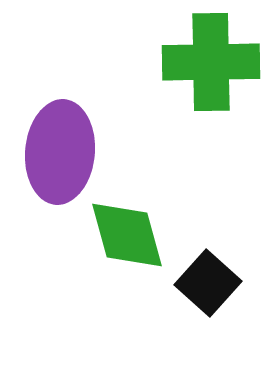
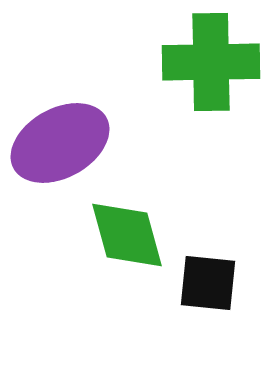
purple ellipse: moved 9 px up; rotated 56 degrees clockwise
black square: rotated 36 degrees counterclockwise
